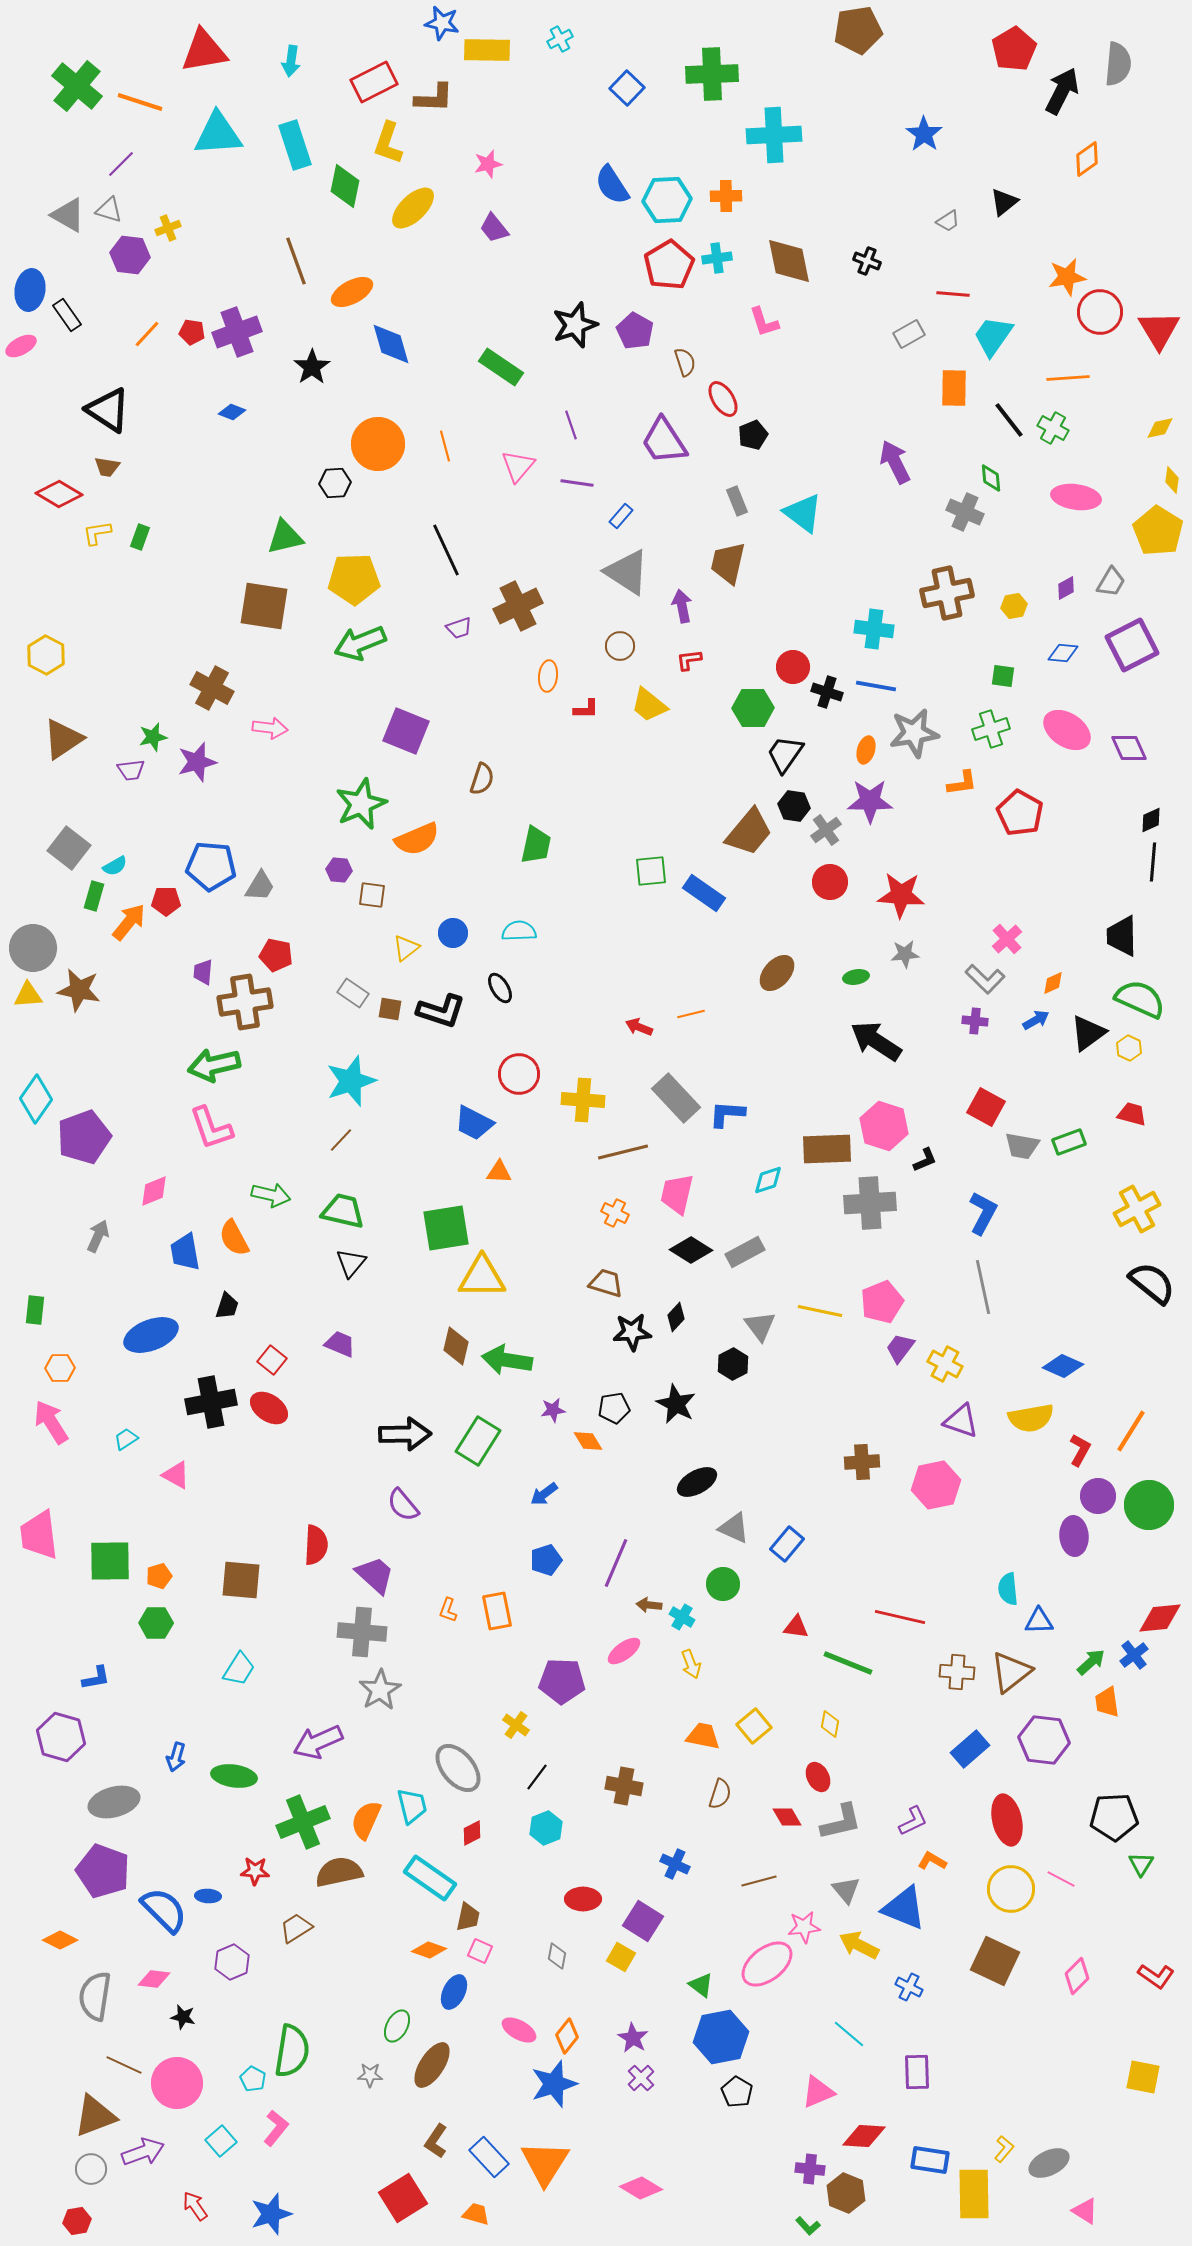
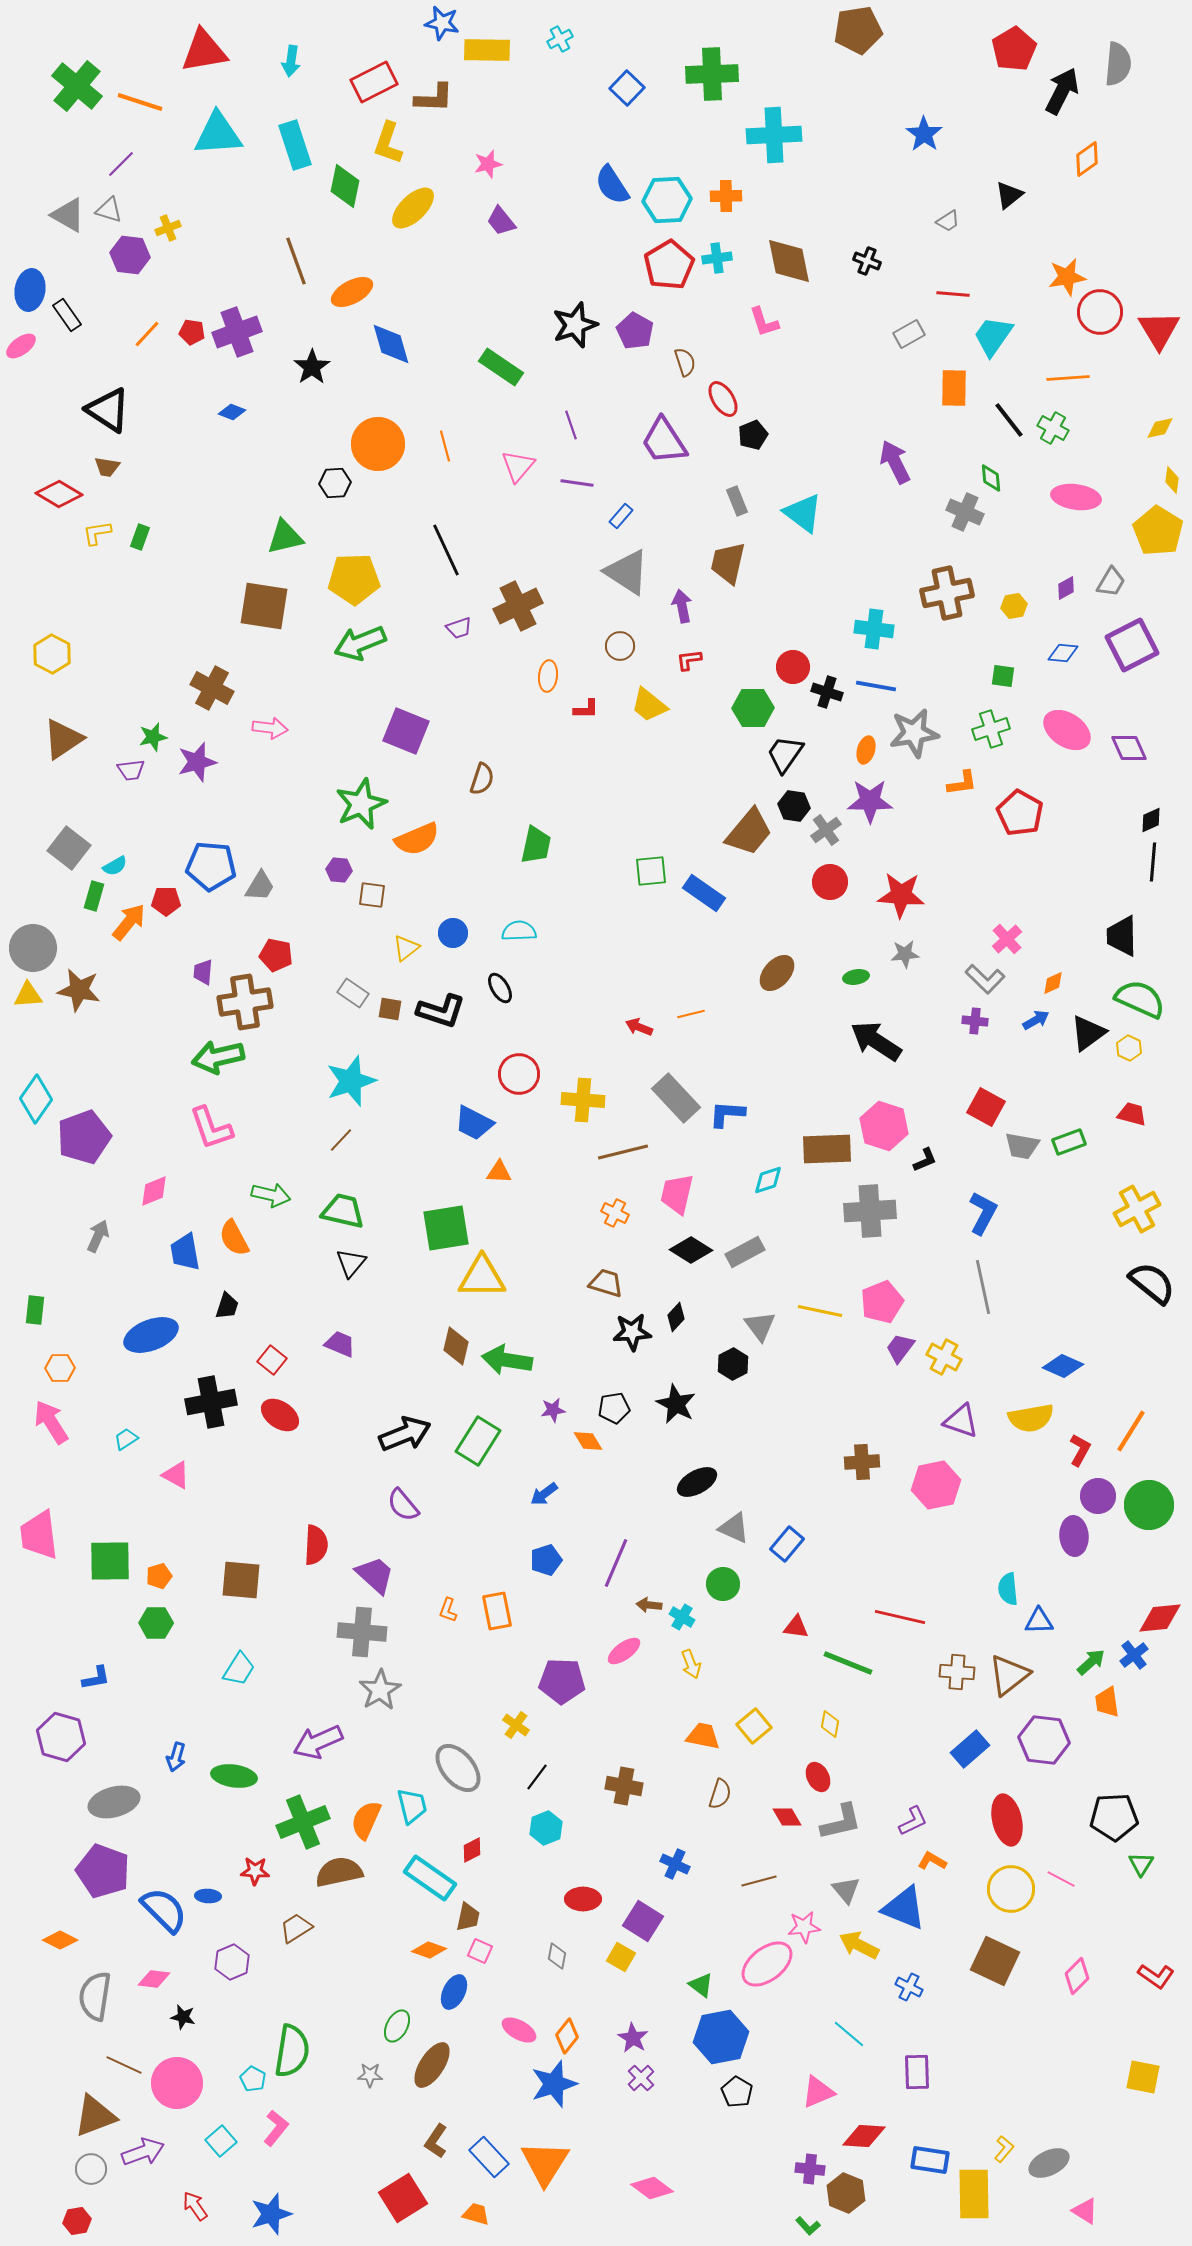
black triangle at (1004, 202): moved 5 px right, 7 px up
purple trapezoid at (494, 228): moved 7 px right, 7 px up
pink ellipse at (21, 346): rotated 8 degrees counterclockwise
yellow hexagon at (46, 655): moved 6 px right, 1 px up
green arrow at (214, 1065): moved 4 px right, 8 px up
gray cross at (870, 1203): moved 8 px down
yellow cross at (945, 1364): moved 1 px left, 7 px up
red ellipse at (269, 1408): moved 11 px right, 7 px down
black arrow at (405, 1434): rotated 21 degrees counterclockwise
brown triangle at (1011, 1672): moved 2 px left, 3 px down
red diamond at (472, 1833): moved 17 px down
pink diamond at (641, 2188): moved 11 px right; rotated 6 degrees clockwise
